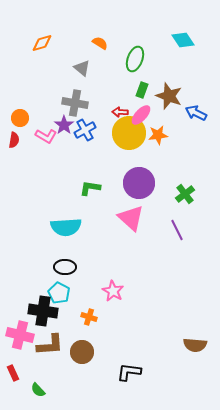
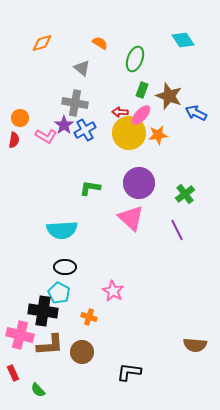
cyan semicircle: moved 4 px left, 3 px down
